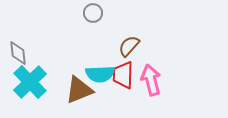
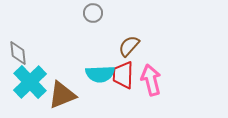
brown triangle: moved 17 px left, 5 px down
